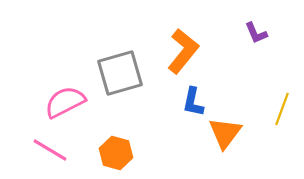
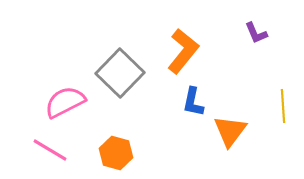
gray square: rotated 30 degrees counterclockwise
yellow line: moved 1 px right, 3 px up; rotated 24 degrees counterclockwise
orange triangle: moved 5 px right, 2 px up
